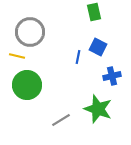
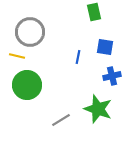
blue square: moved 7 px right; rotated 18 degrees counterclockwise
